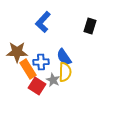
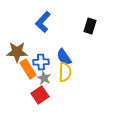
gray star: moved 9 px left, 2 px up
red square: moved 3 px right, 9 px down; rotated 24 degrees clockwise
